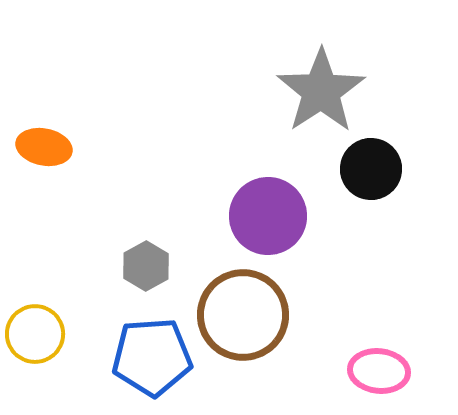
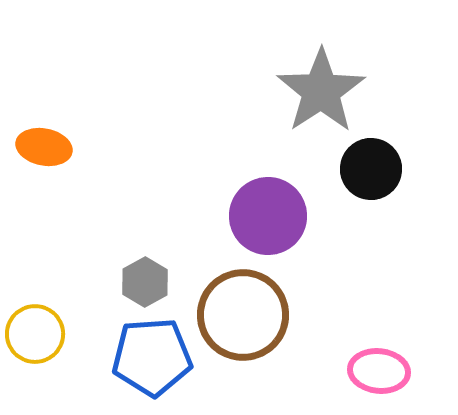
gray hexagon: moved 1 px left, 16 px down
